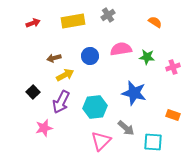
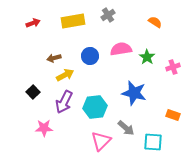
green star: rotated 28 degrees clockwise
purple arrow: moved 3 px right
pink star: rotated 12 degrees clockwise
